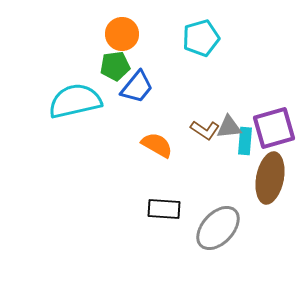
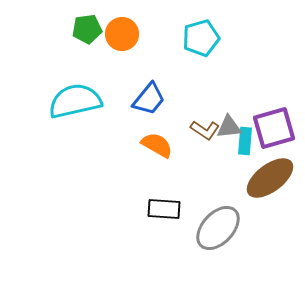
green pentagon: moved 28 px left, 37 px up
blue trapezoid: moved 12 px right, 12 px down
brown ellipse: rotated 42 degrees clockwise
